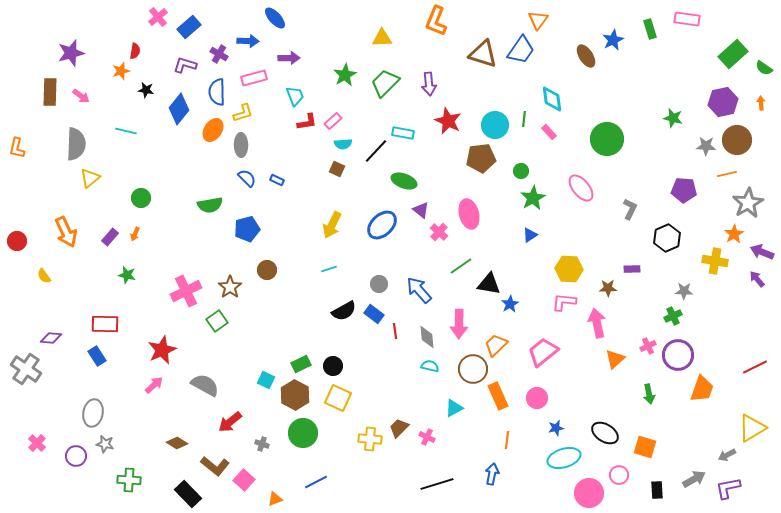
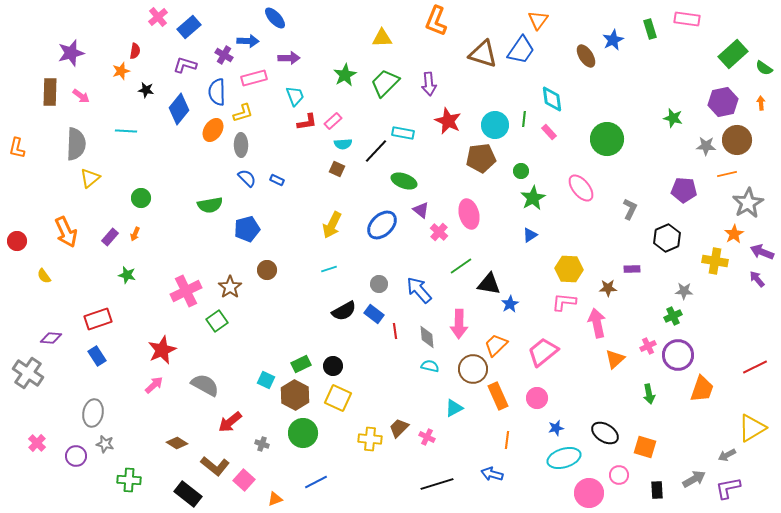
purple cross at (219, 54): moved 5 px right, 1 px down
cyan line at (126, 131): rotated 10 degrees counterclockwise
red rectangle at (105, 324): moved 7 px left, 5 px up; rotated 20 degrees counterclockwise
gray cross at (26, 369): moved 2 px right, 4 px down
blue arrow at (492, 474): rotated 85 degrees counterclockwise
black rectangle at (188, 494): rotated 8 degrees counterclockwise
